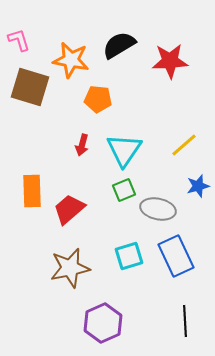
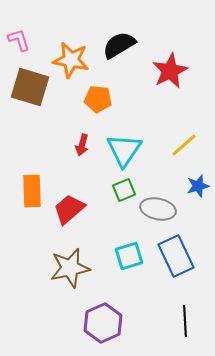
red star: moved 10 px down; rotated 24 degrees counterclockwise
